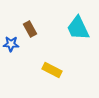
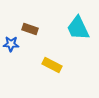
brown rectangle: rotated 42 degrees counterclockwise
yellow rectangle: moved 5 px up
